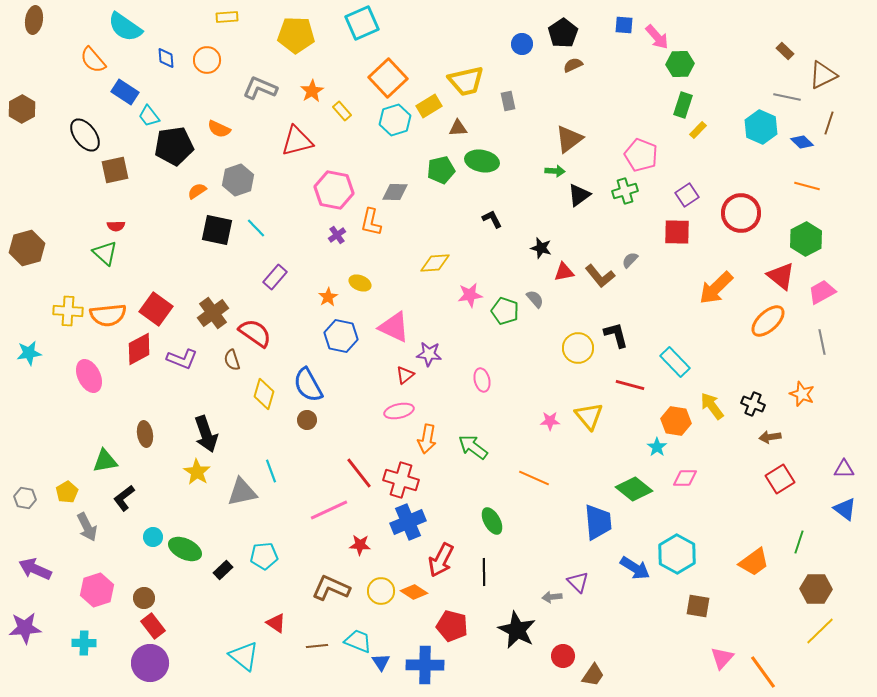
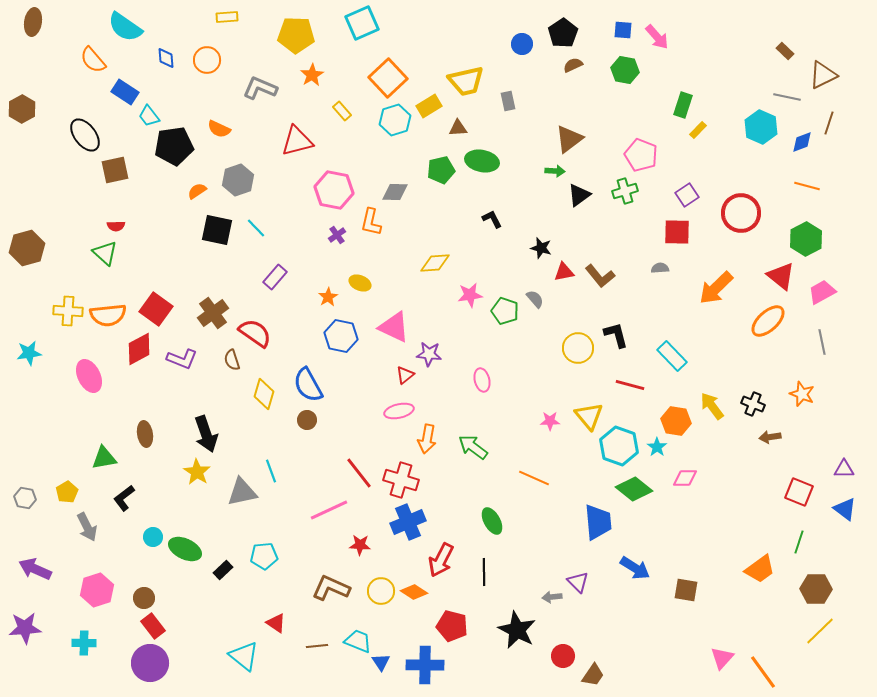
brown ellipse at (34, 20): moved 1 px left, 2 px down
blue square at (624, 25): moved 1 px left, 5 px down
green hexagon at (680, 64): moved 55 px left, 6 px down; rotated 12 degrees clockwise
orange star at (312, 91): moved 16 px up
blue diamond at (802, 142): rotated 65 degrees counterclockwise
gray semicircle at (630, 260): moved 30 px right, 8 px down; rotated 42 degrees clockwise
cyan rectangle at (675, 362): moved 3 px left, 6 px up
green triangle at (105, 461): moved 1 px left, 3 px up
red square at (780, 479): moved 19 px right, 13 px down; rotated 36 degrees counterclockwise
cyan hexagon at (677, 554): moved 58 px left, 108 px up; rotated 9 degrees counterclockwise
orange trapezoid at (754, 562): moved 6 px right, 7 px down
brown square at (698, 606): moved 12 px left, 16 px up
